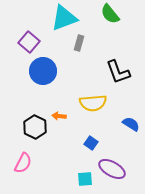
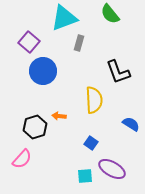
yellow semicircle: moved 1 px right, 3 px up; rotated 88 degrees counterclockwise
black hexagon: rotated 15 degrees clockwise
pink semicircle: moved 1 px left, 4 px up; rotated 15 degrees clockwise
cyan square: moved 3 px up
